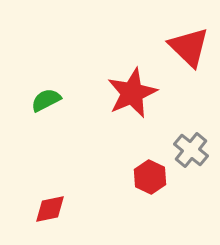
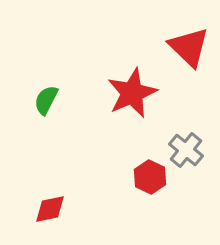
green semicircle: rotated 36 degrees counterclockwise
gray cross: moved 5 px left
